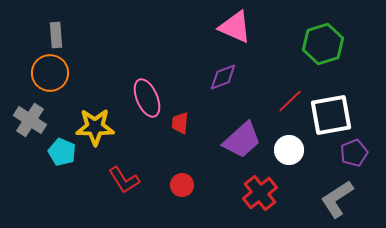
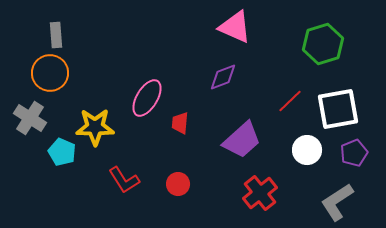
pink ellipse: rotated 54 degrees clockwise
white square: moved 7 px right, 6 px up
gray cross: moved 2 px up
white circle: moved 18 px right
red circle: moved 4 px left, 1 px up
gray L-shape: moved 3 px down
